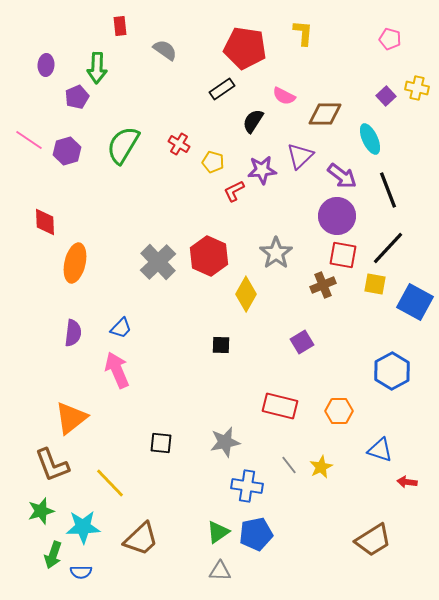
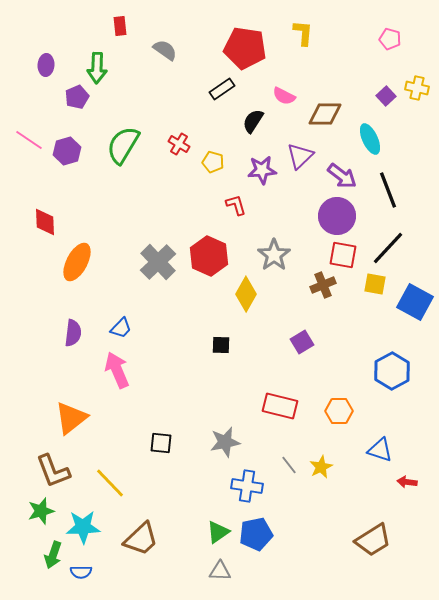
red L-shape at (234, 191): moved 2 px right, 14 px down; rotated 100 degrees clockwise
gray star at (276, 253): moved 2 px left, 2 px down
orange ellipse at (75, 263): moved 2 px right, 1 px up; rotated 15 degrees clockwise
brown L-shape at (52, 465): moved 1 px right, 6 px down
